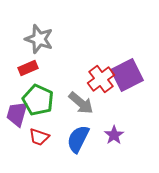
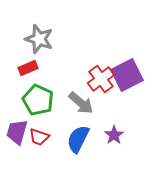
purple trapezoid: moved 18 px down
